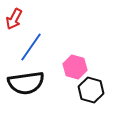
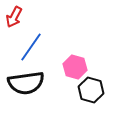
red arrow: moved 2 px up
